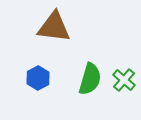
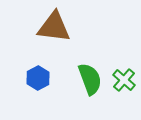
green semicircle: rotated 36 degrees counterclockwise
